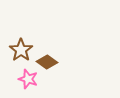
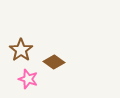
brown diamond: moved 7 px right
